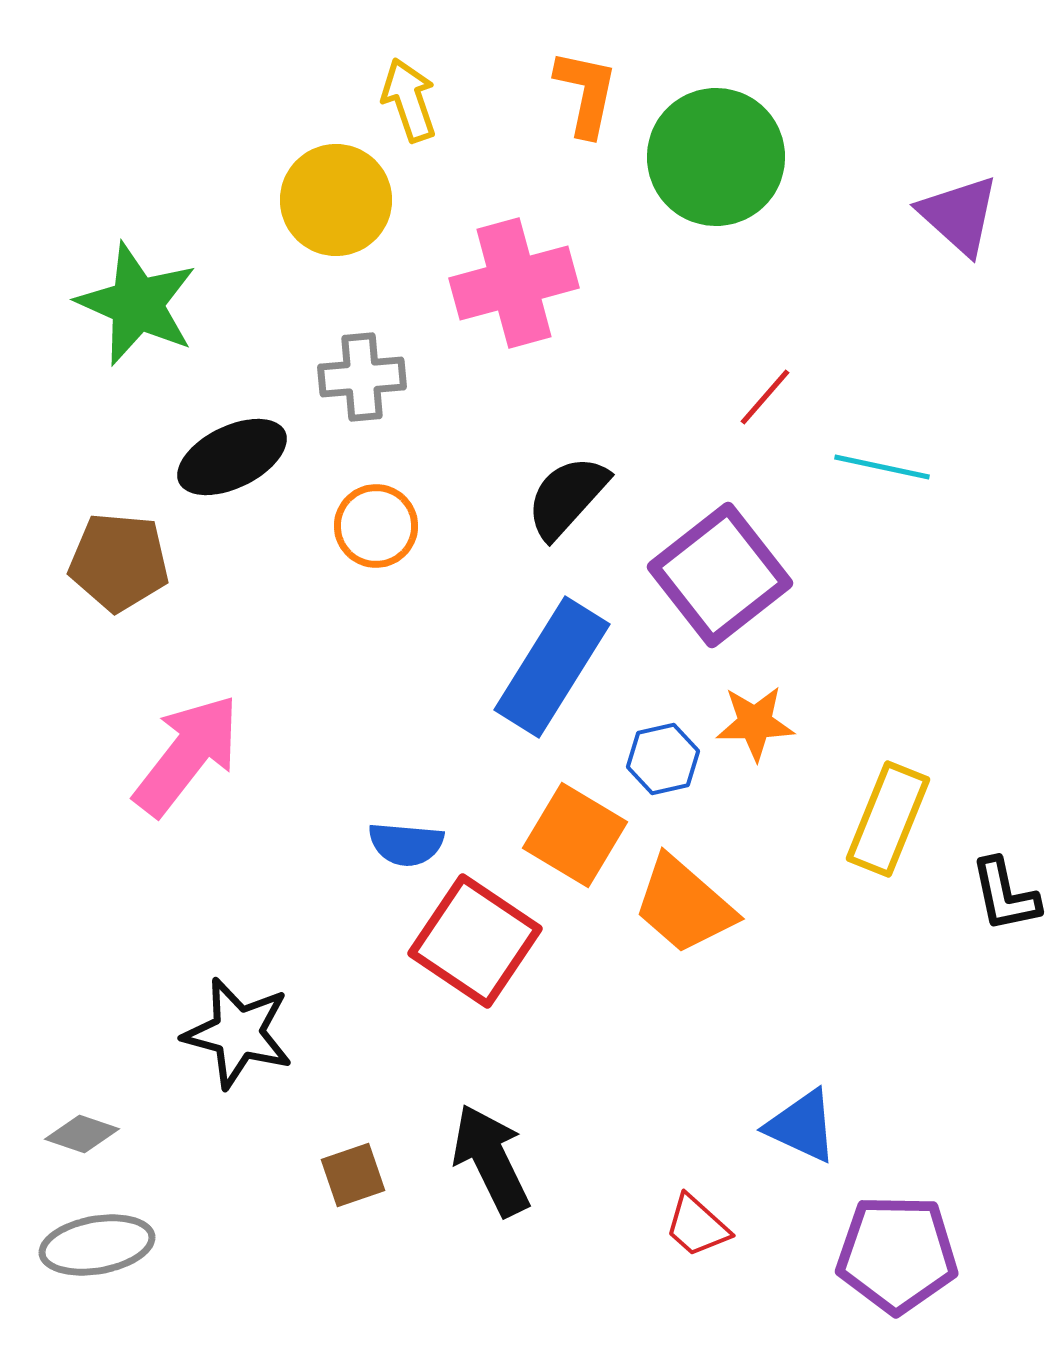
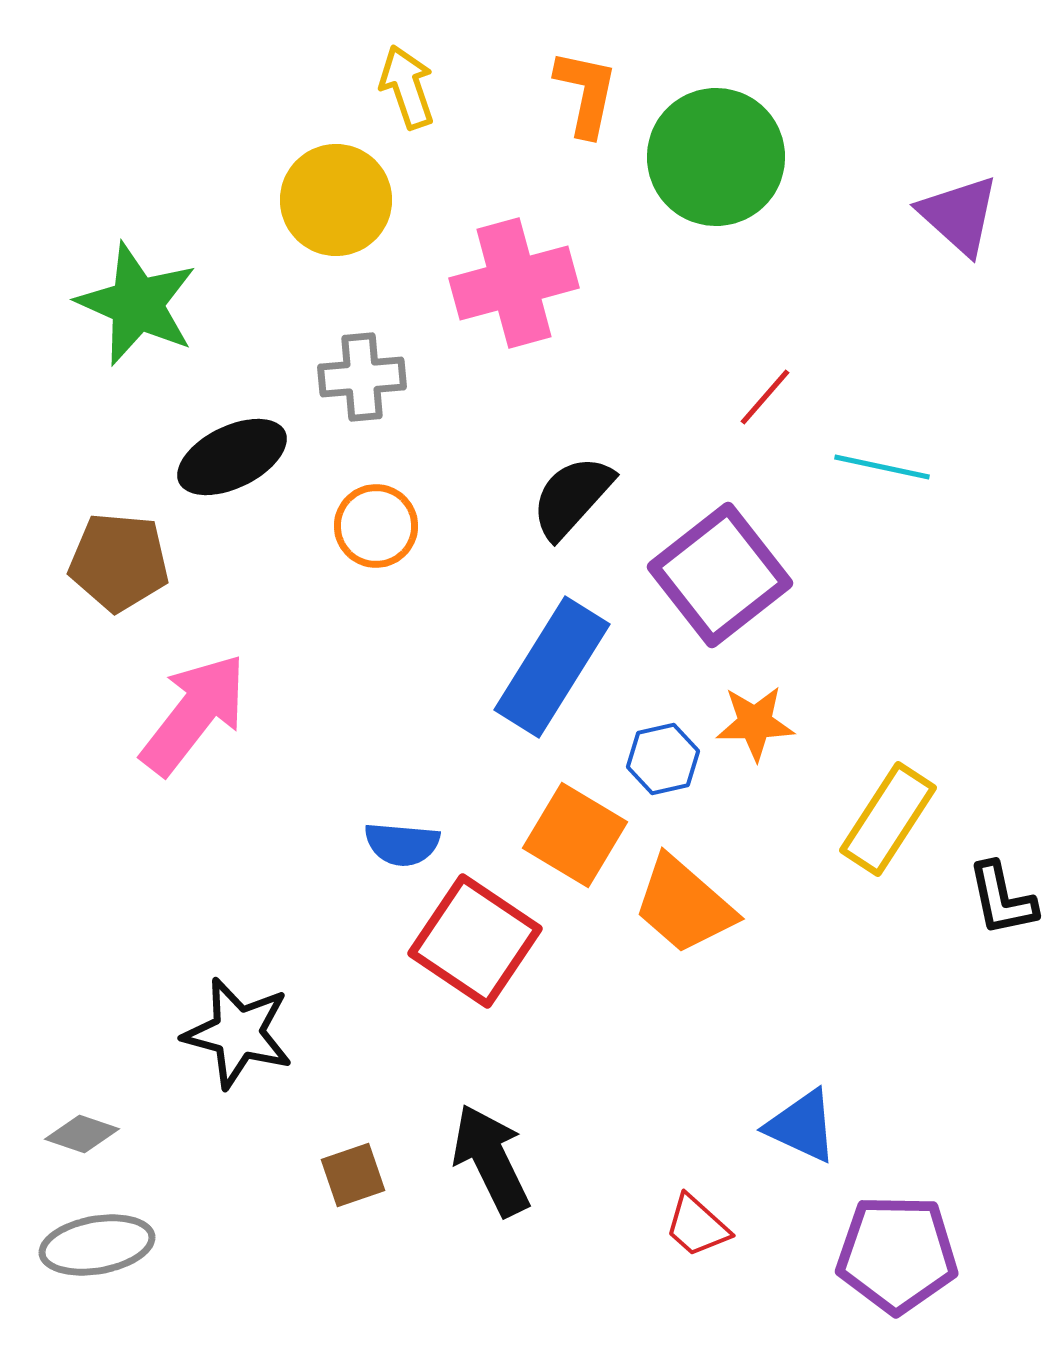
yellow arrow: moved 2 px left, 13 px up
black semicircle: moved 5 px right
pink arrow: moved 7 px right, 41 px up
yellow rectangle: rotated 11 degrees clockwise
blue semicircle: moved 4 px left
black L-shape: moved 3 px left, 4 px down
